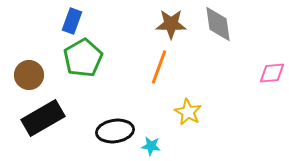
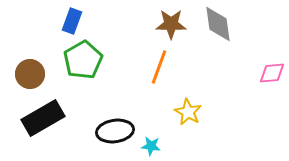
green pentagon: moved 2 px down
brown circle: moved 1 px right, 1 px up
